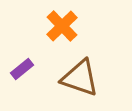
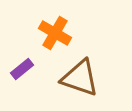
orange cross: moved 7 px left, 7 px down; rotated 16 degrees counterclockwise
